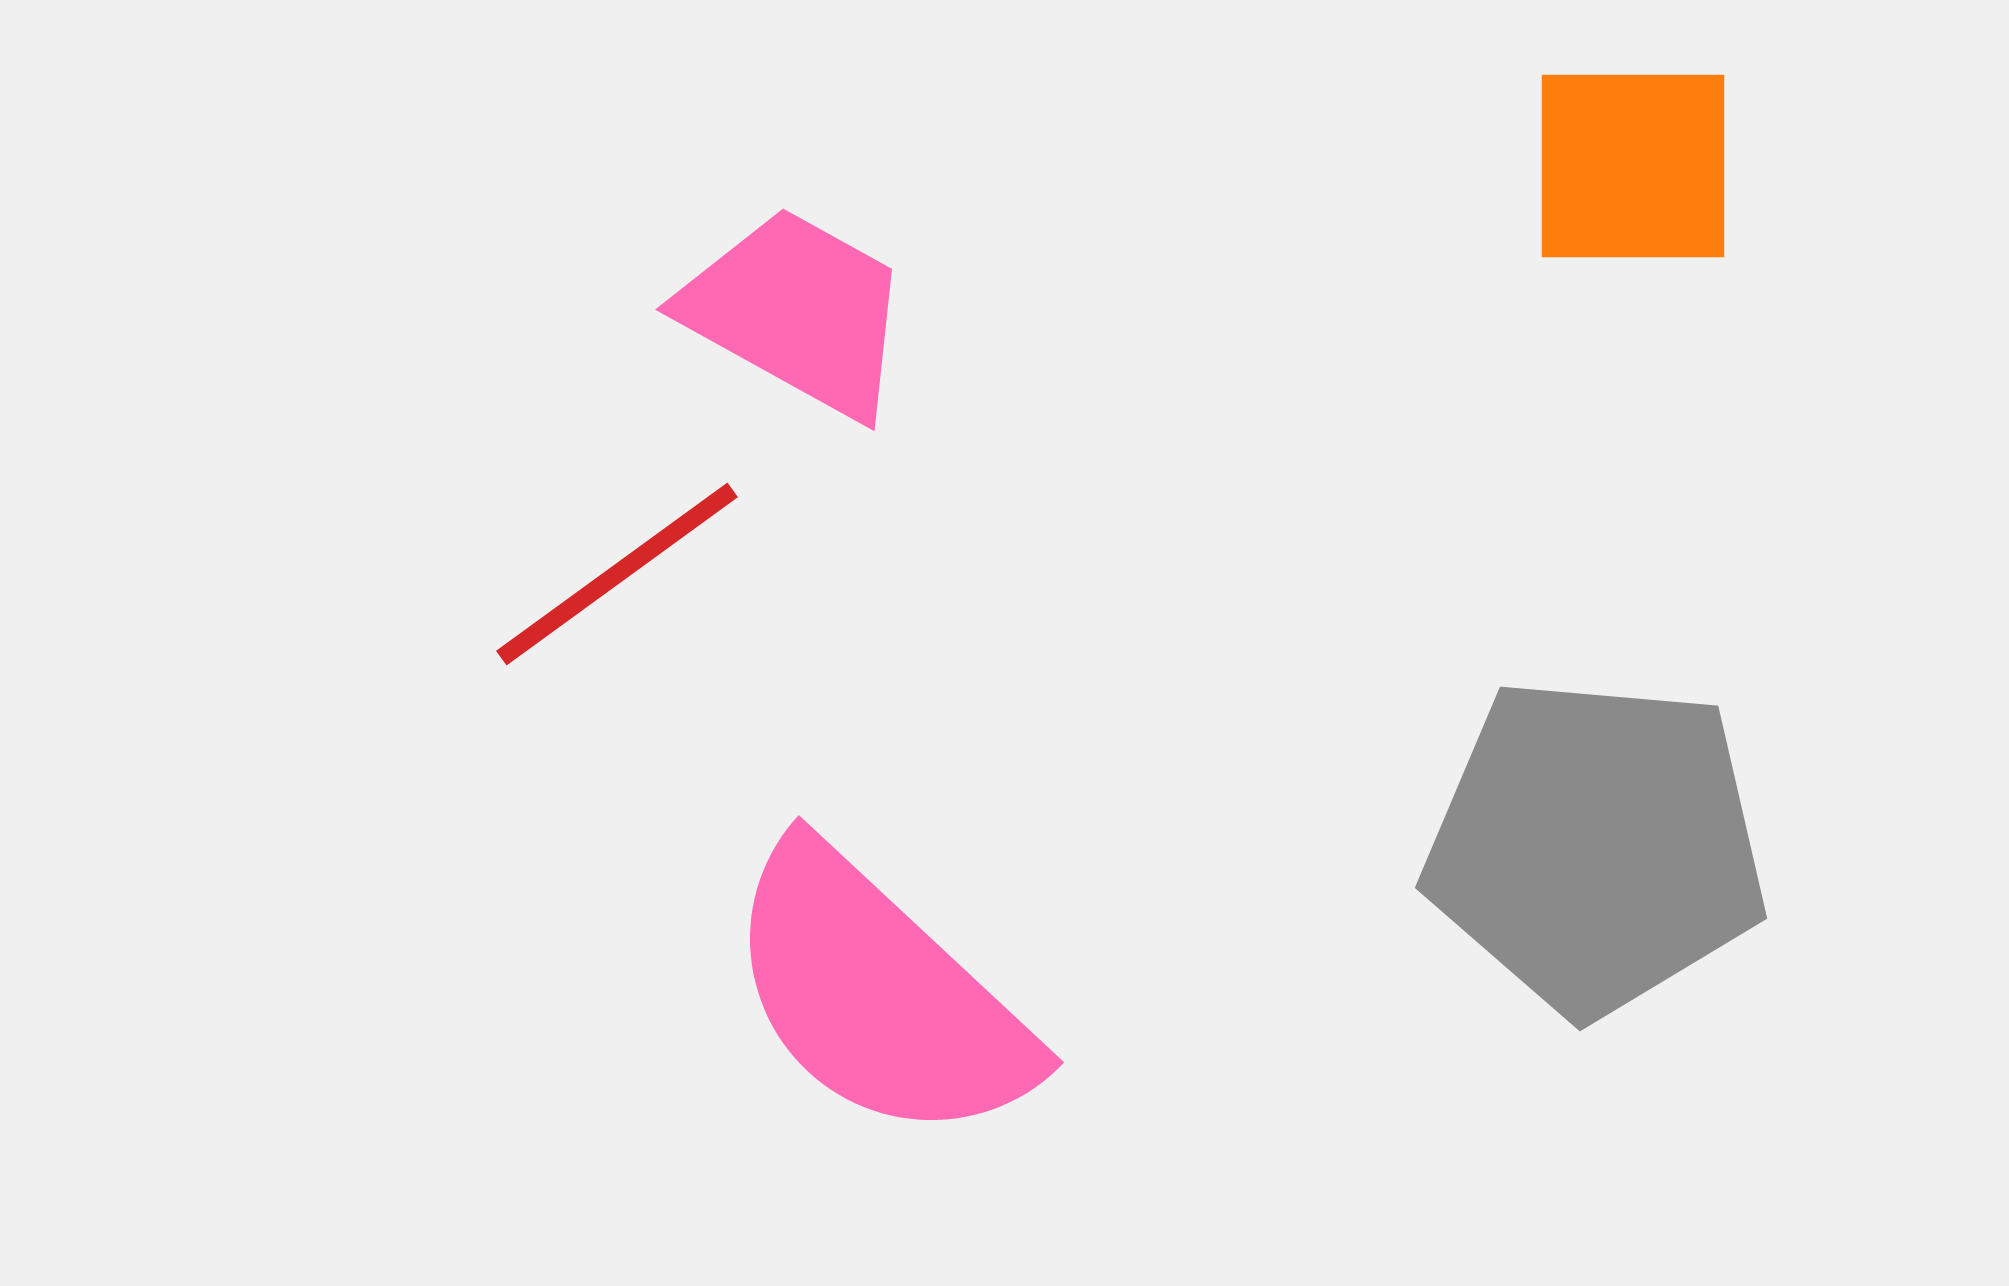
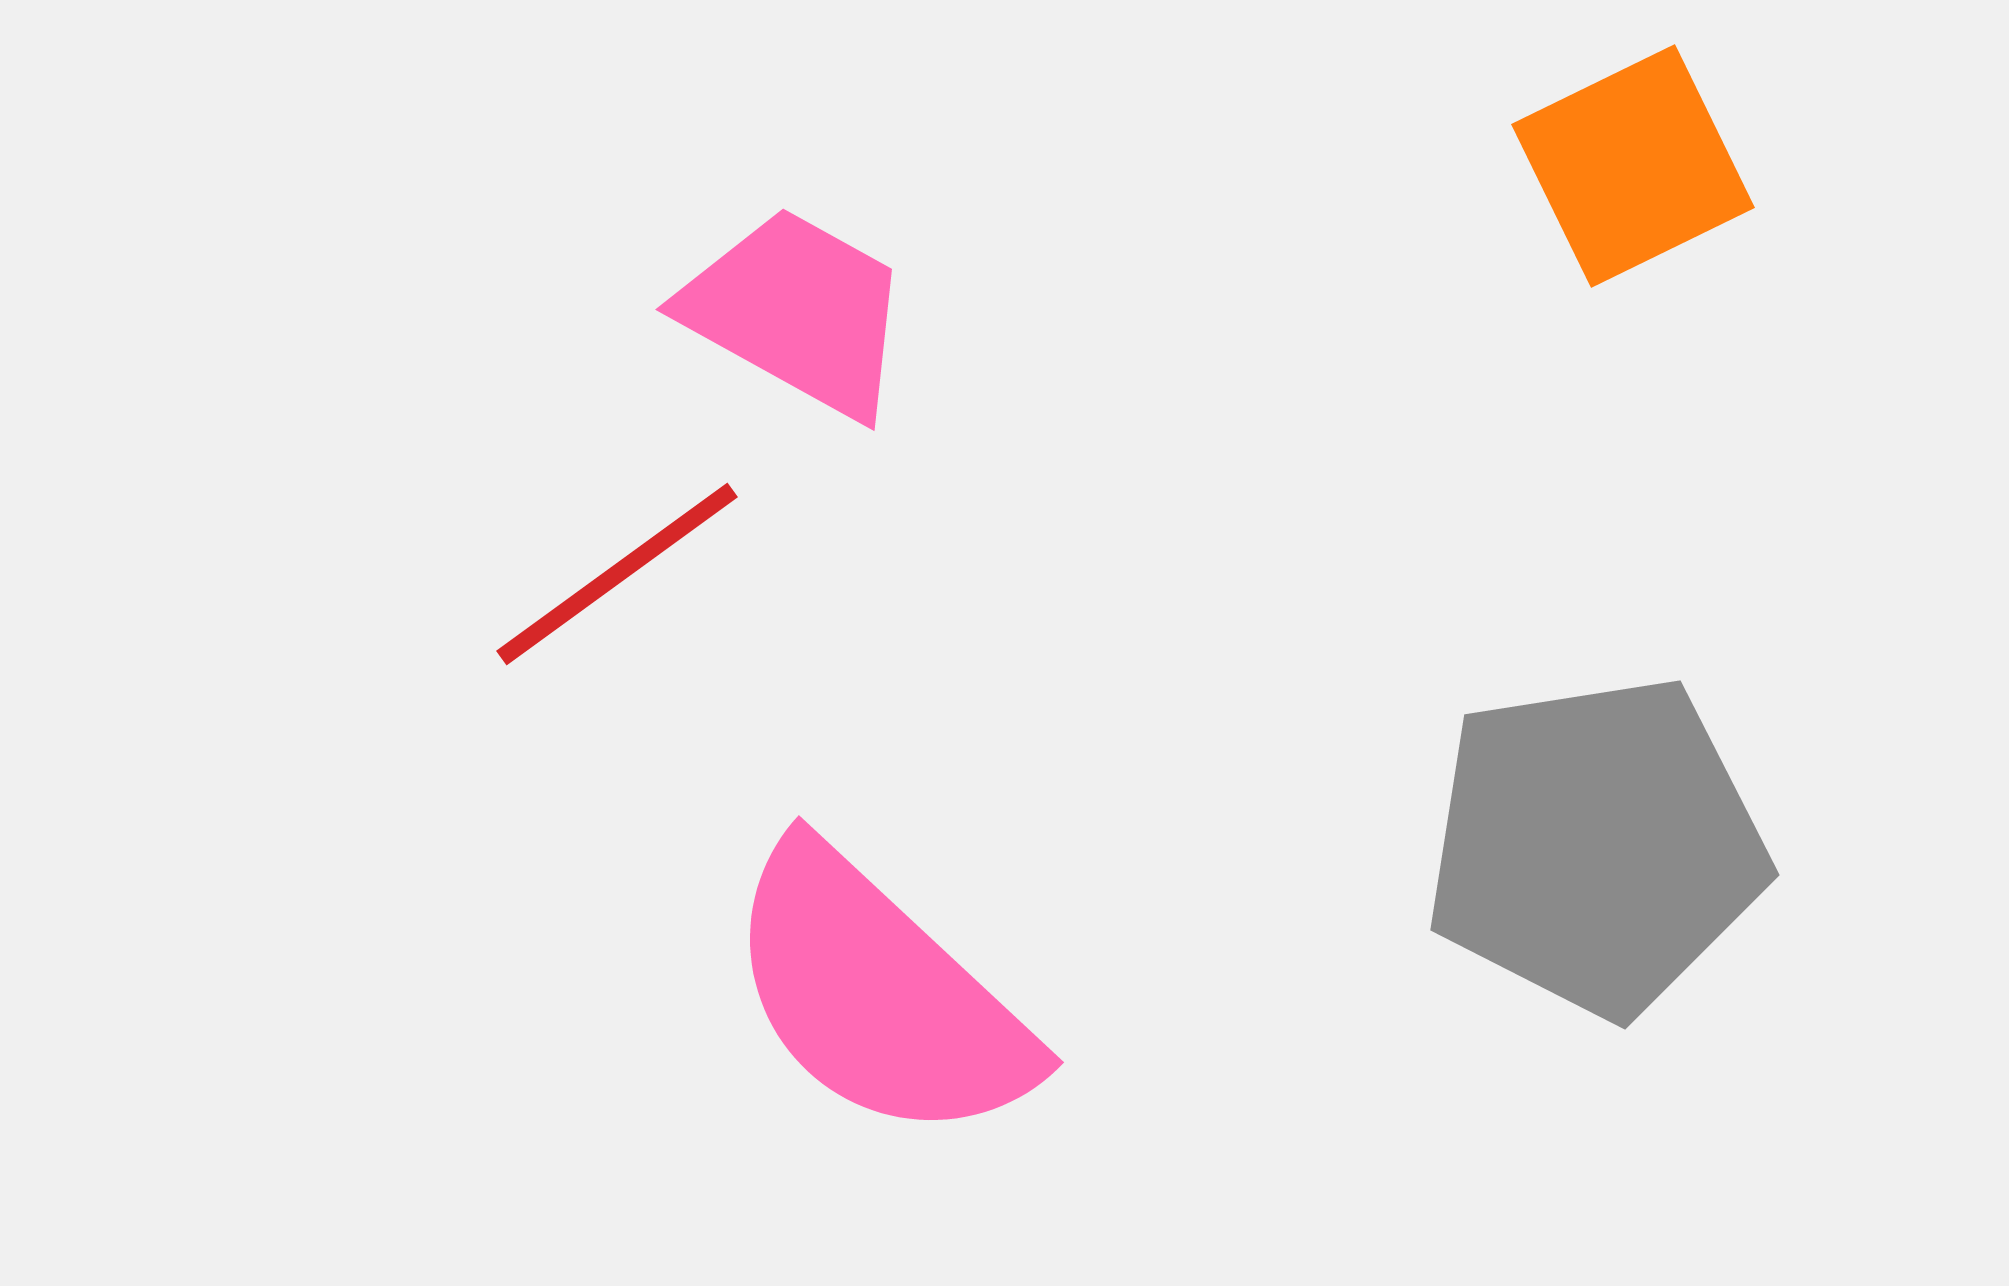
orange square: rotated 26 degrees counterclockwise
gray pentagon: rotated 14 degrees counterclockwise
